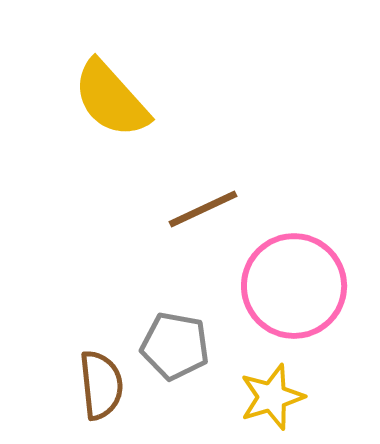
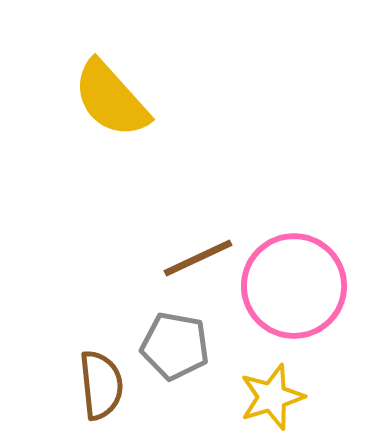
brown line: moved 5 px left, 49 px down
